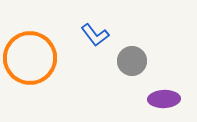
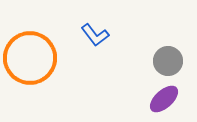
gray circle: moved 36 px right
purple ellipse: rotated 40 degrees counterclockwise
